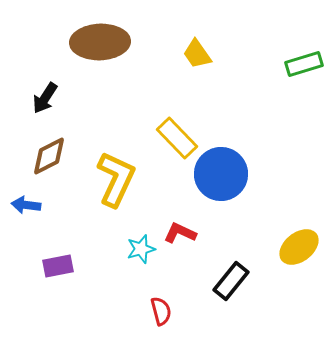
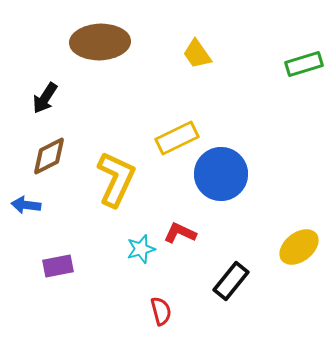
yellow rectangle: rotated 72 degrees counterclockwise
